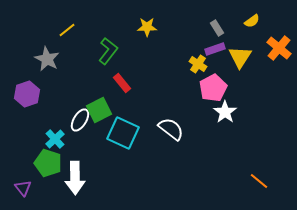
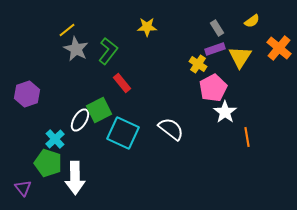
gray star: moved 29 px right, 10 px up
orange line: moved 12 px left, 44 px up; rotated 42 degrees clockwise
